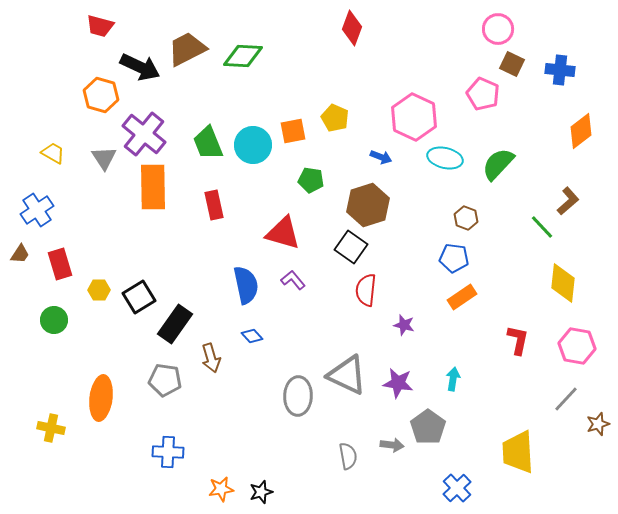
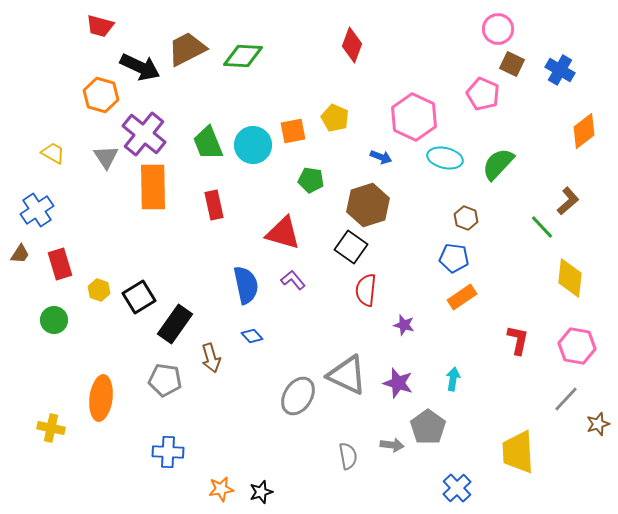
red diamond at (352, 28): moved 17 px down
blue cross at (560, 70): rotated 24 degrees clockwise
orange diamond at (581, 131): moved 3 px right
gray triangle at (104, 158): moved 2 px right, 1 px up
yellow diamond at (563, 283): moved 7 px right, 5 px up
yellow hexagon at (99, 290): rotated 20 degrees clockwise
purple star at (398, 383): rotated 8 degrees clockwise
gray ellipse at (298, 396): rotated 30 degrees clockwise
